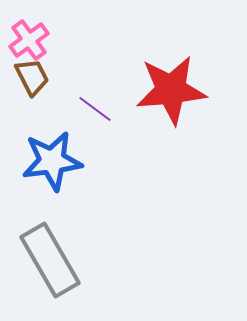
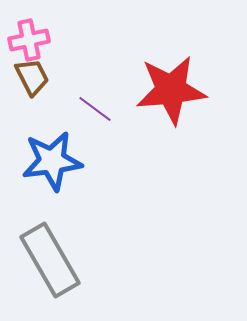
pink cross: rotated 24 degrees clockwise
